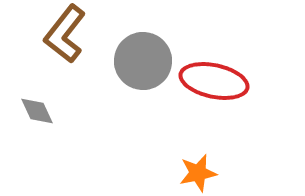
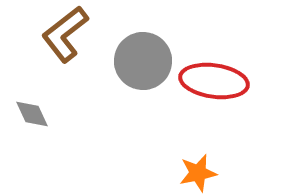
brown L-shape: rotated 14 degrees clockwise
red ellipse: rotated 4 degrees counterclockwise
gray diamond: moved 5 px left, 3 px down
